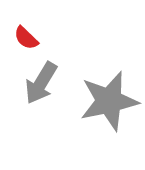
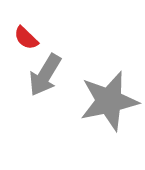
gray arrow: moved 4 px right, 8 px up
